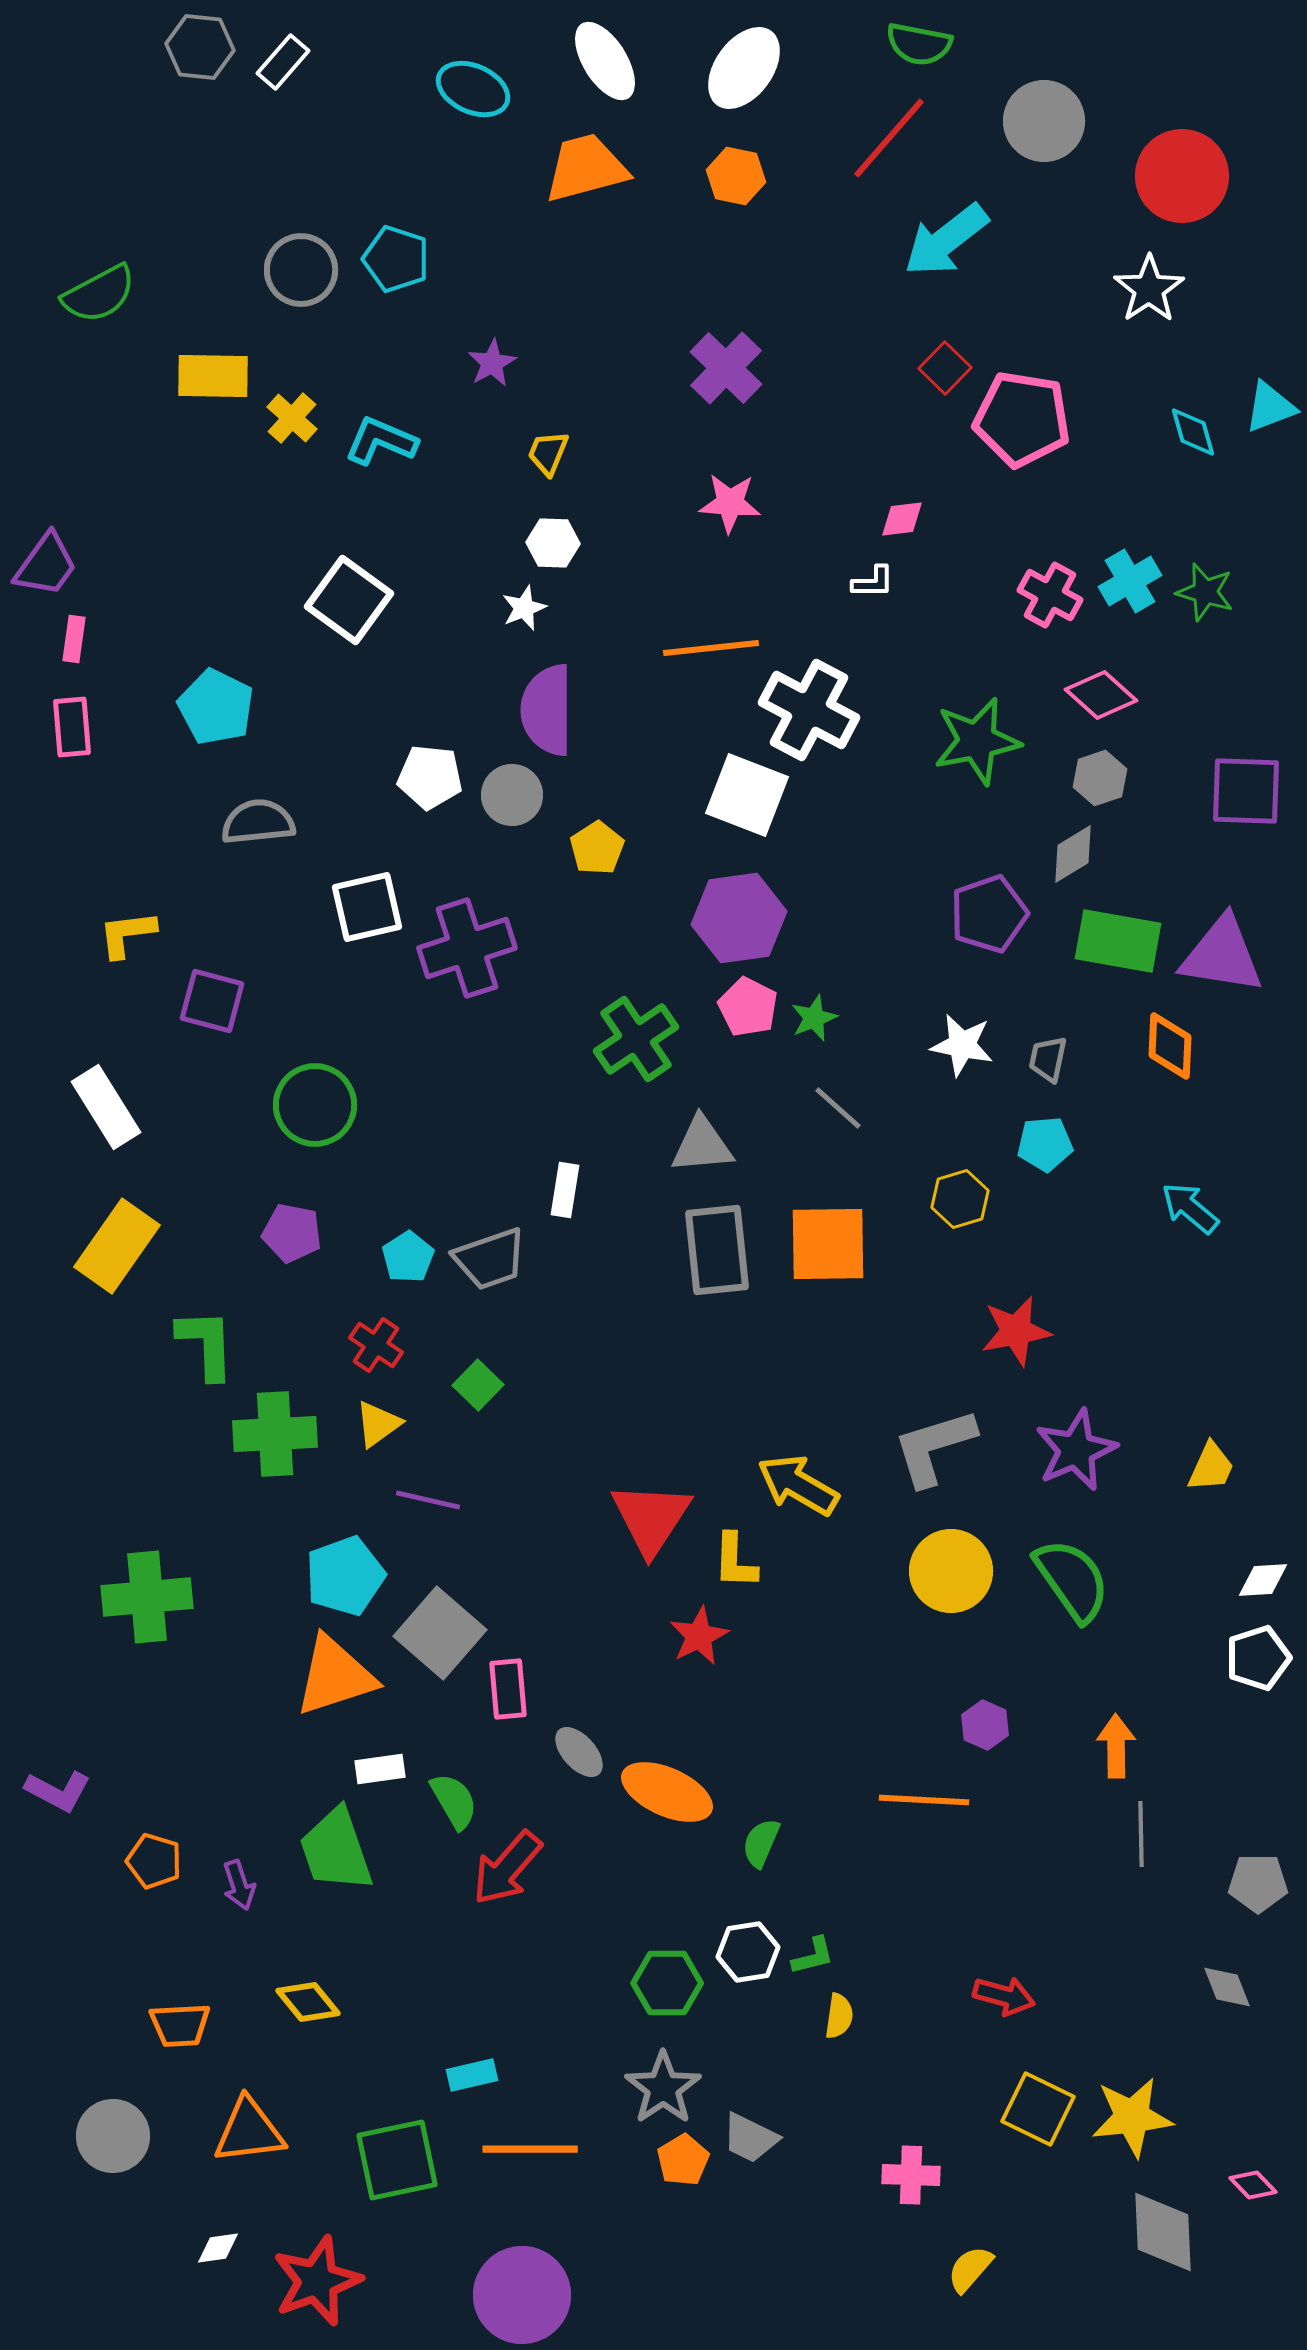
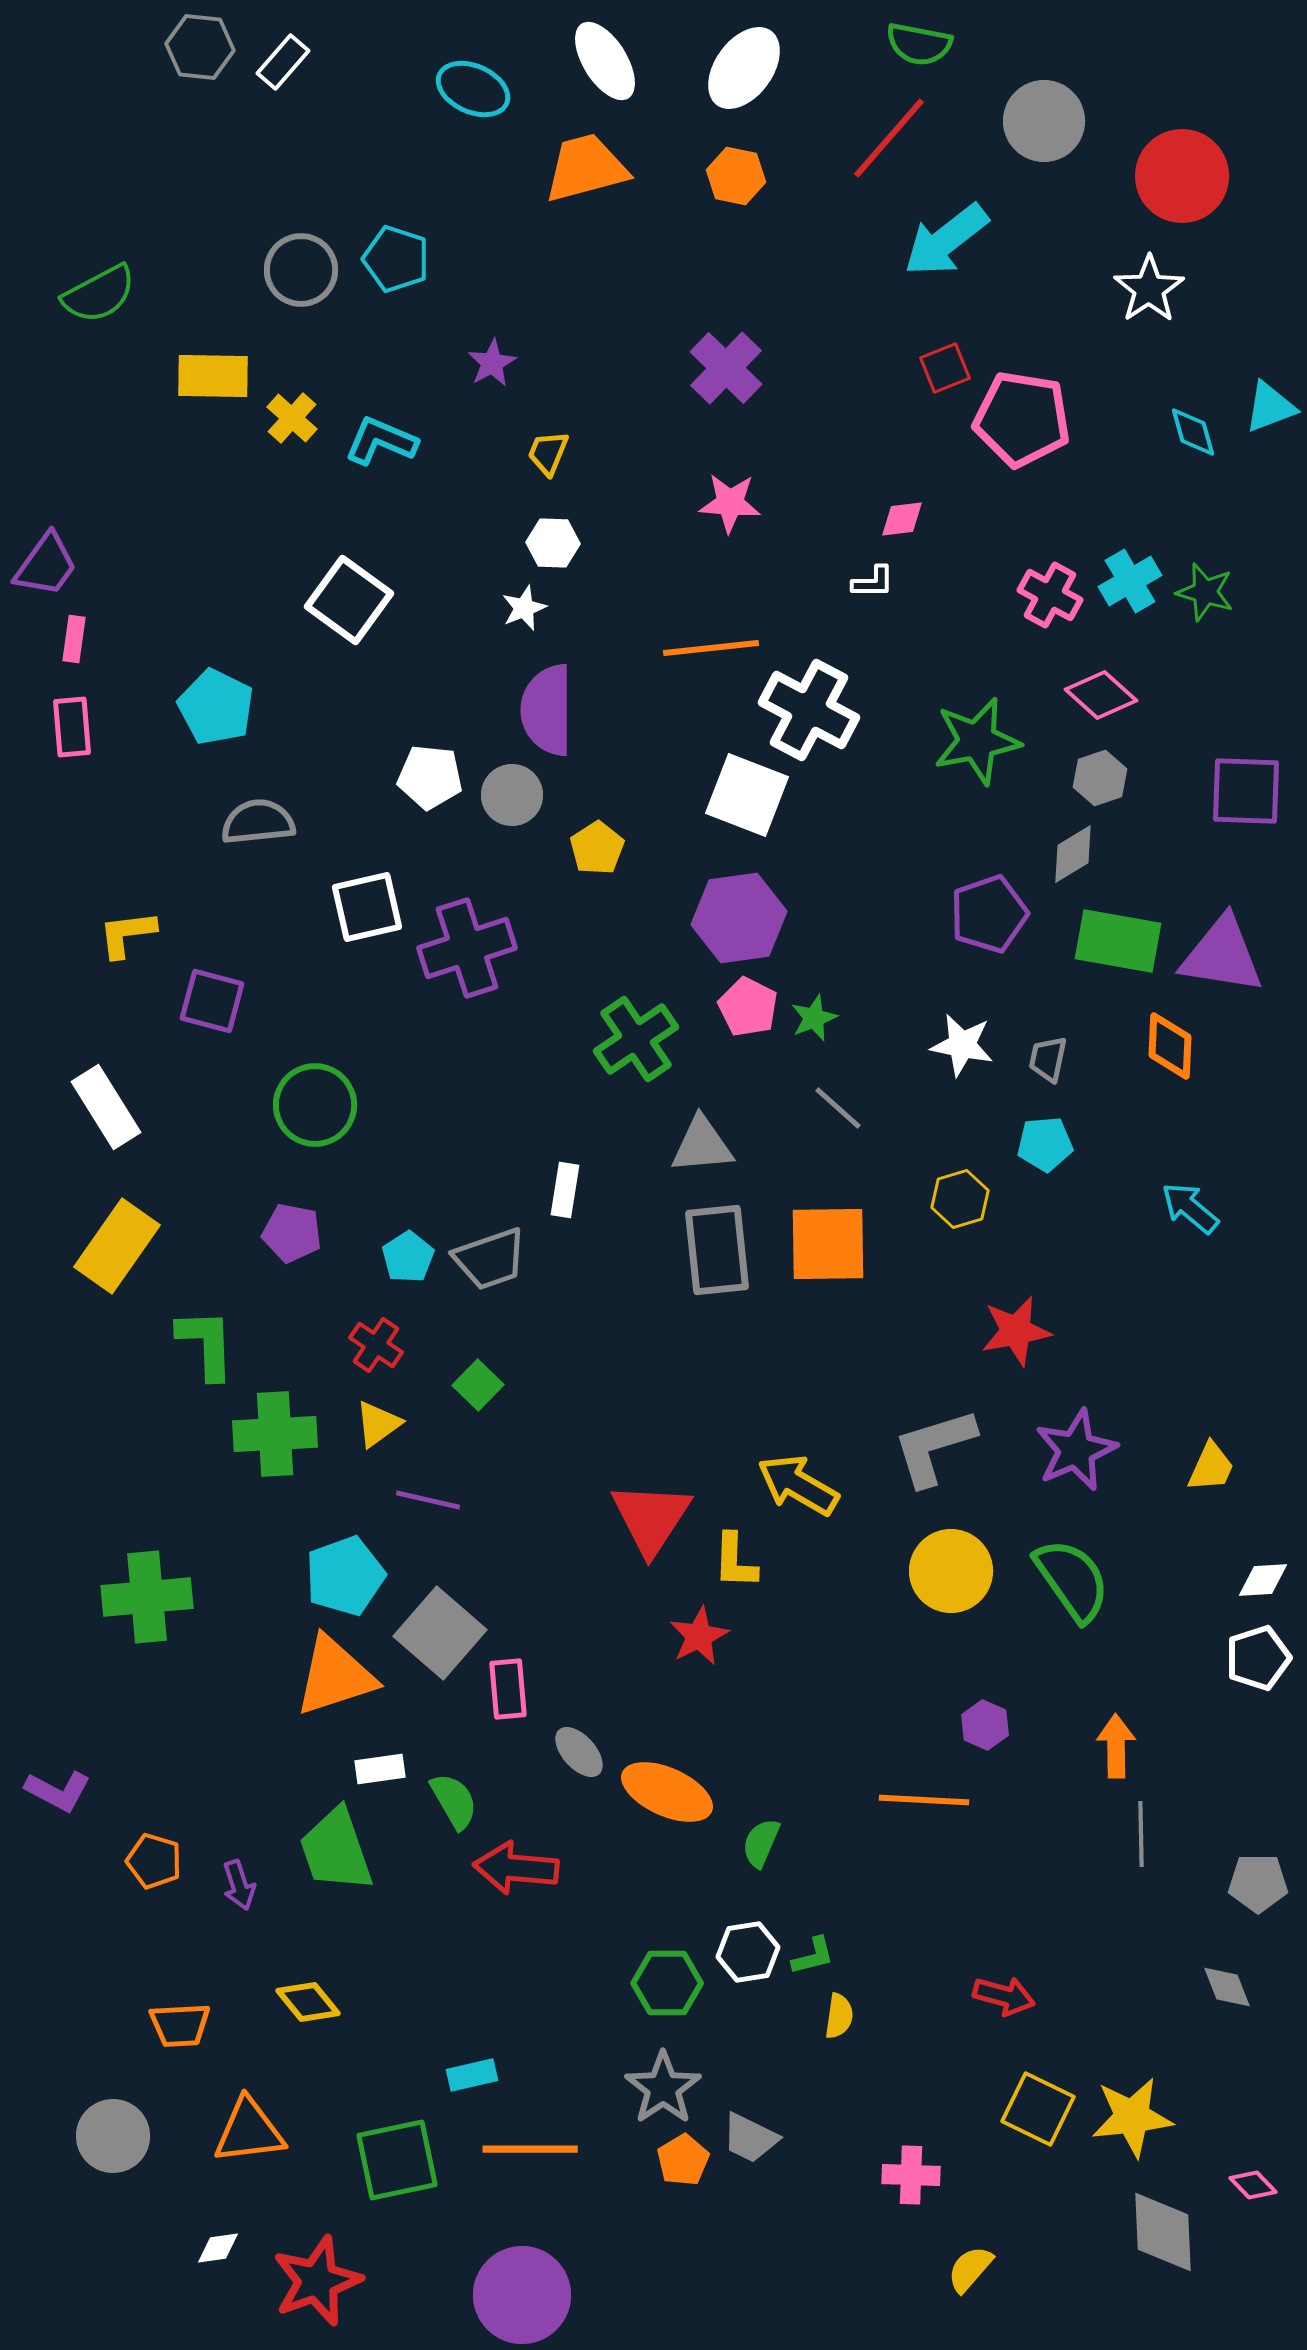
red square at (945, 368): rotated 24 degrees clockwise
red arrow at (507, 1868): moved 9 px right; rotated 54 degrees clockwise
